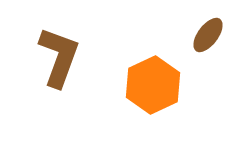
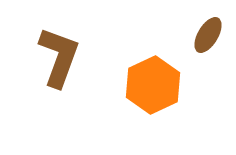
brown ellipse: rotated 6 degrees counterclockwise
